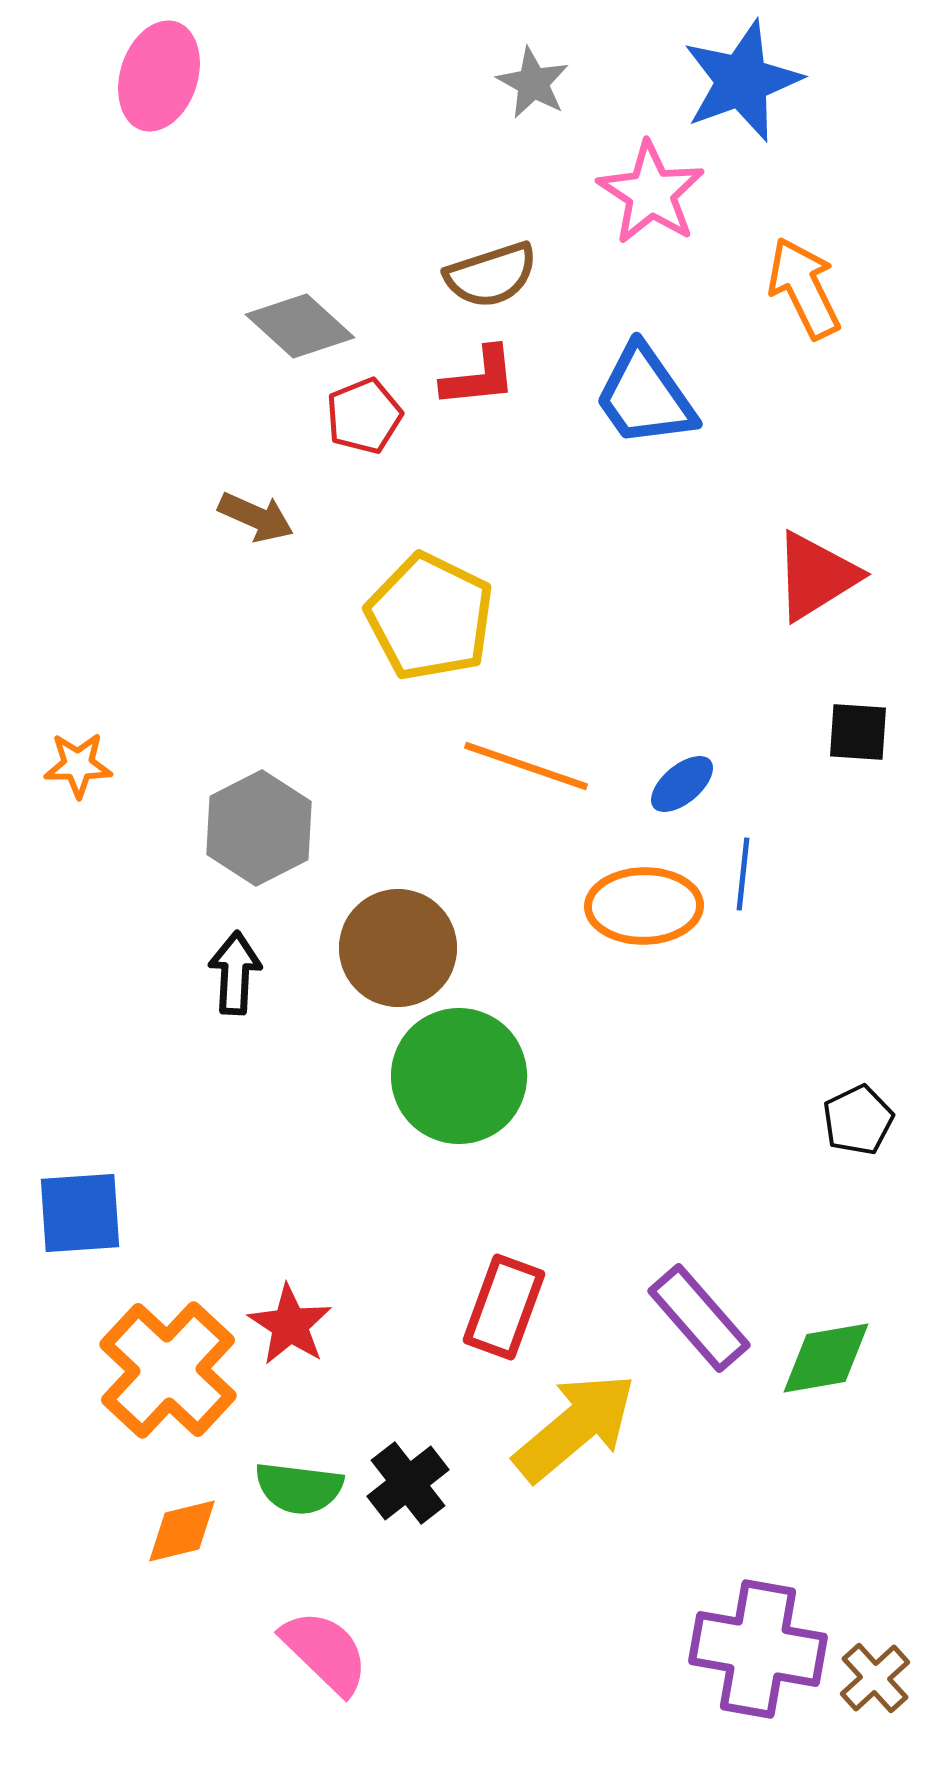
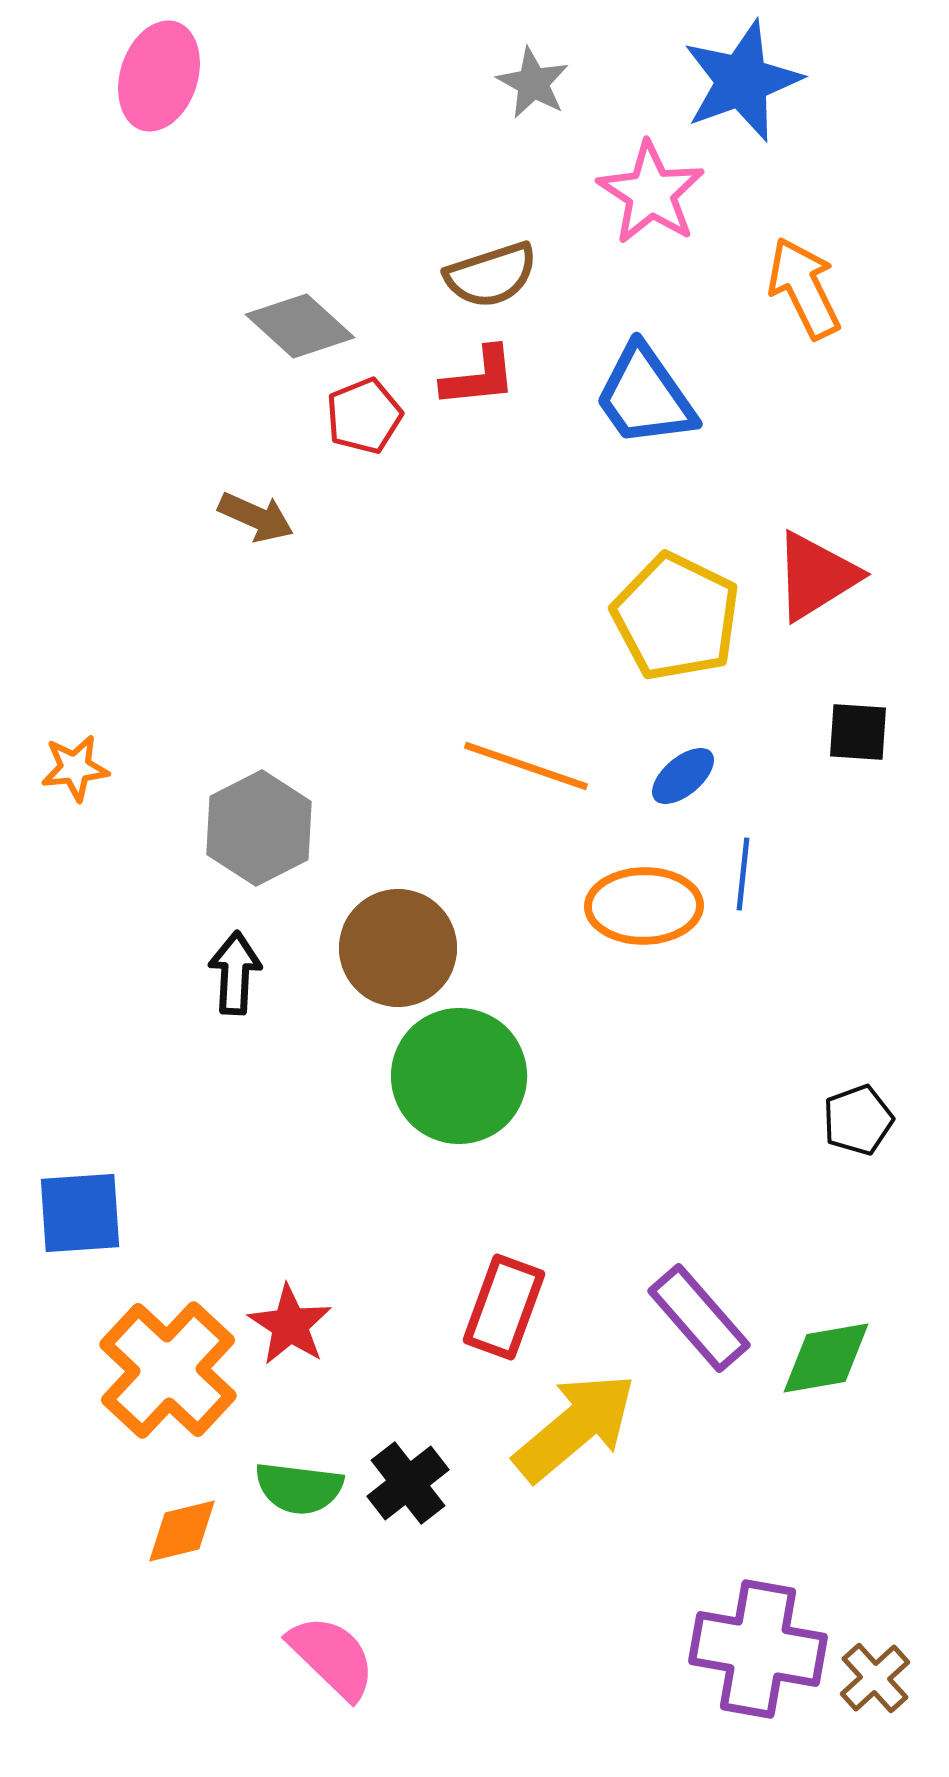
yellow pentagon: moved 246 px right
orange star: moved 3 px left, 3 px down; rotated 6 degrees counterclockwise
blue ellipse: moved 1 px right, 8 px up
black pentagon: rotated 6 degrees clockwise
pink semicircle: moved 7 px right, 5 px down
